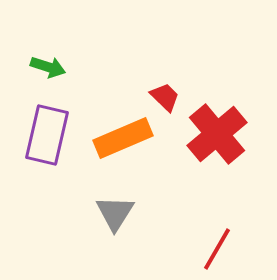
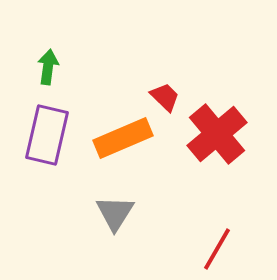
green arrow: rotated 100 degrees counterclockwise
